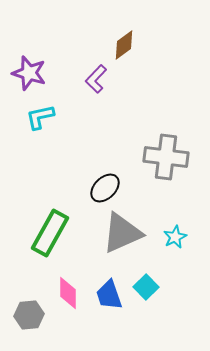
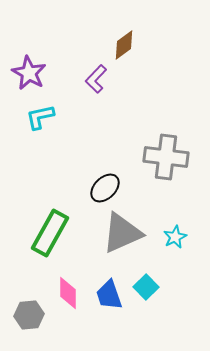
purple star: rotated 12 degrees clockwise
